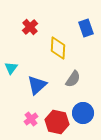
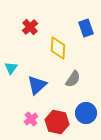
blue circle: moved 3 px right
